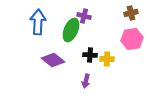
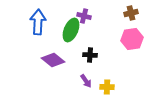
yellow cross: moved 28 px down
purple arrow: rotated 48 degrees counterclockwise
